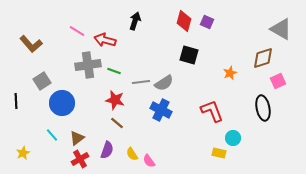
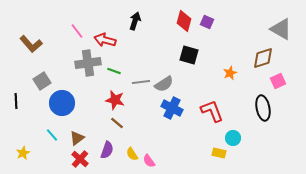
pink line: rotated 21 degrees clockwise
gray cross: moved 2 px up
gray semicircle: moved 1 px down
blue cross: moved 11 px right, 2 px up
red cross: rotated 18 degrees counterclockwise
